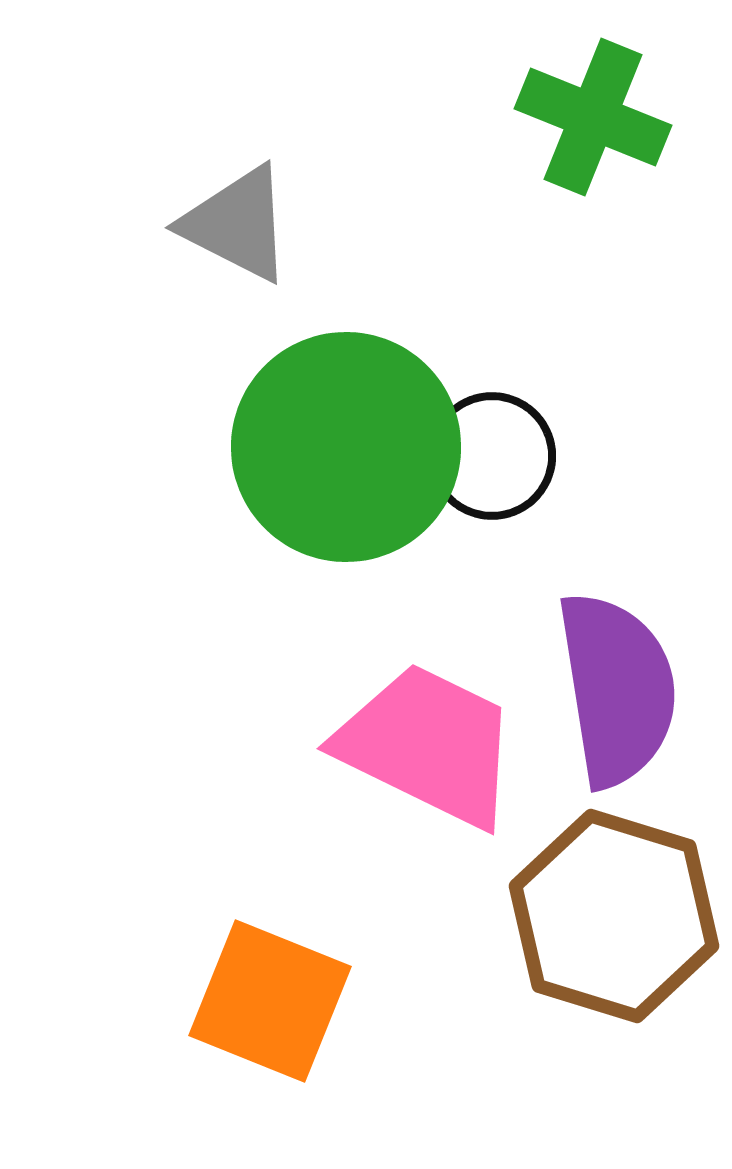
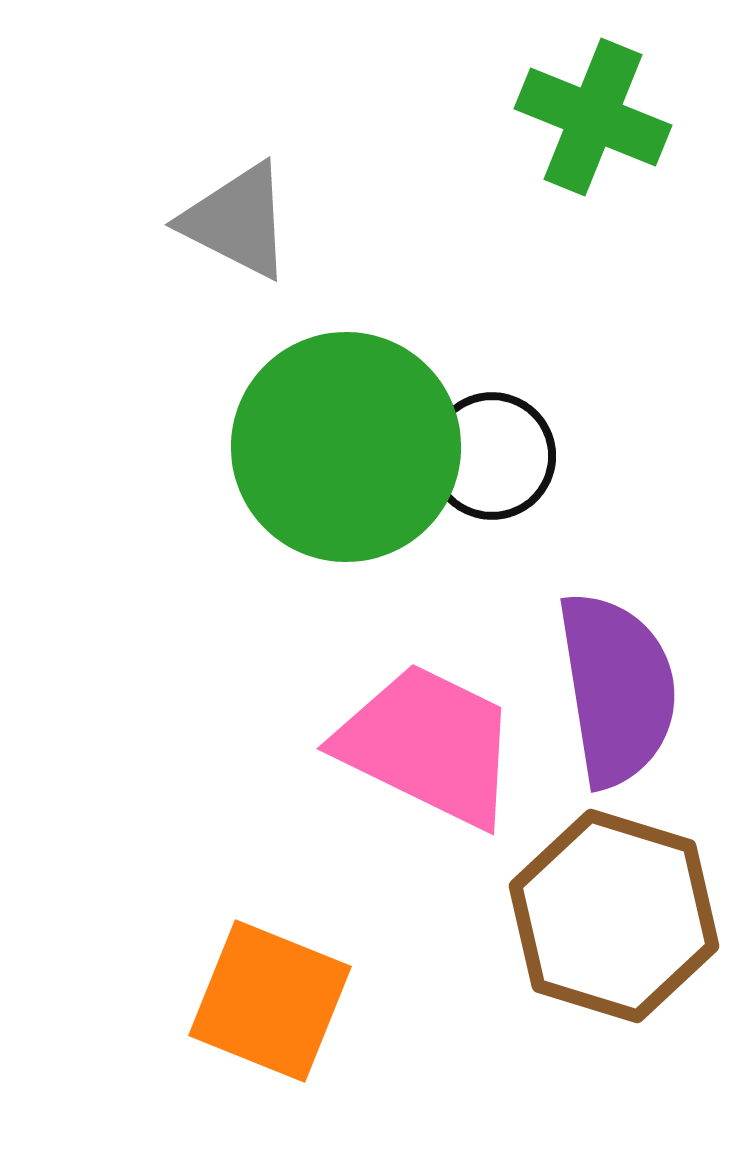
gray triangle: moved 3 px up
